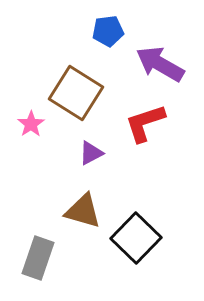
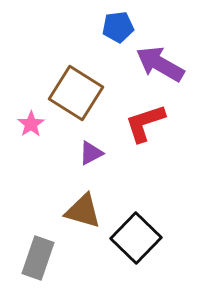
blue pentagon: moved 10 px right, 4 px up
